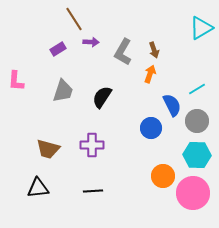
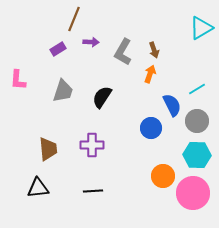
brown line: rotated 55 degrees clockwise
pink L-shape: moved 2 px right, 1 px up
brown trapezoid: rotated 110 degrees counterclockwise
